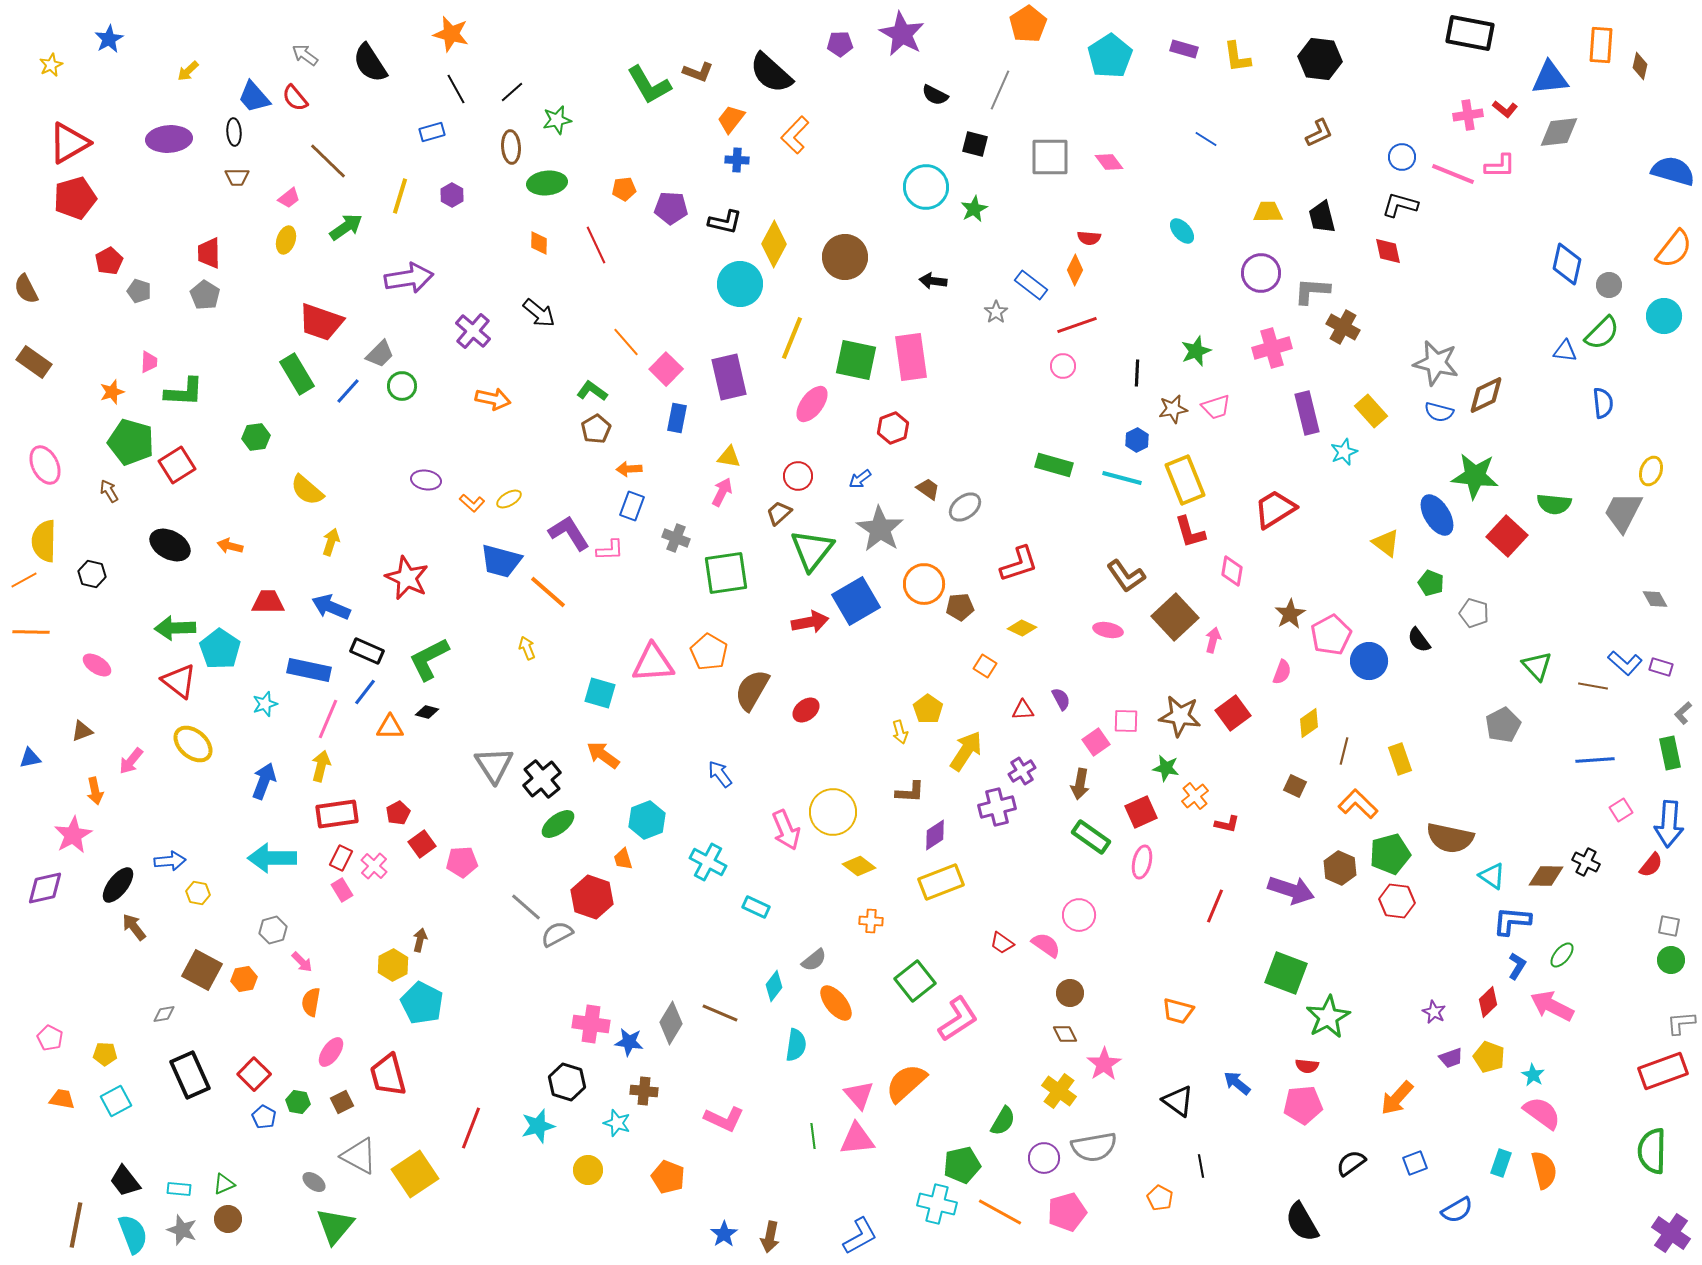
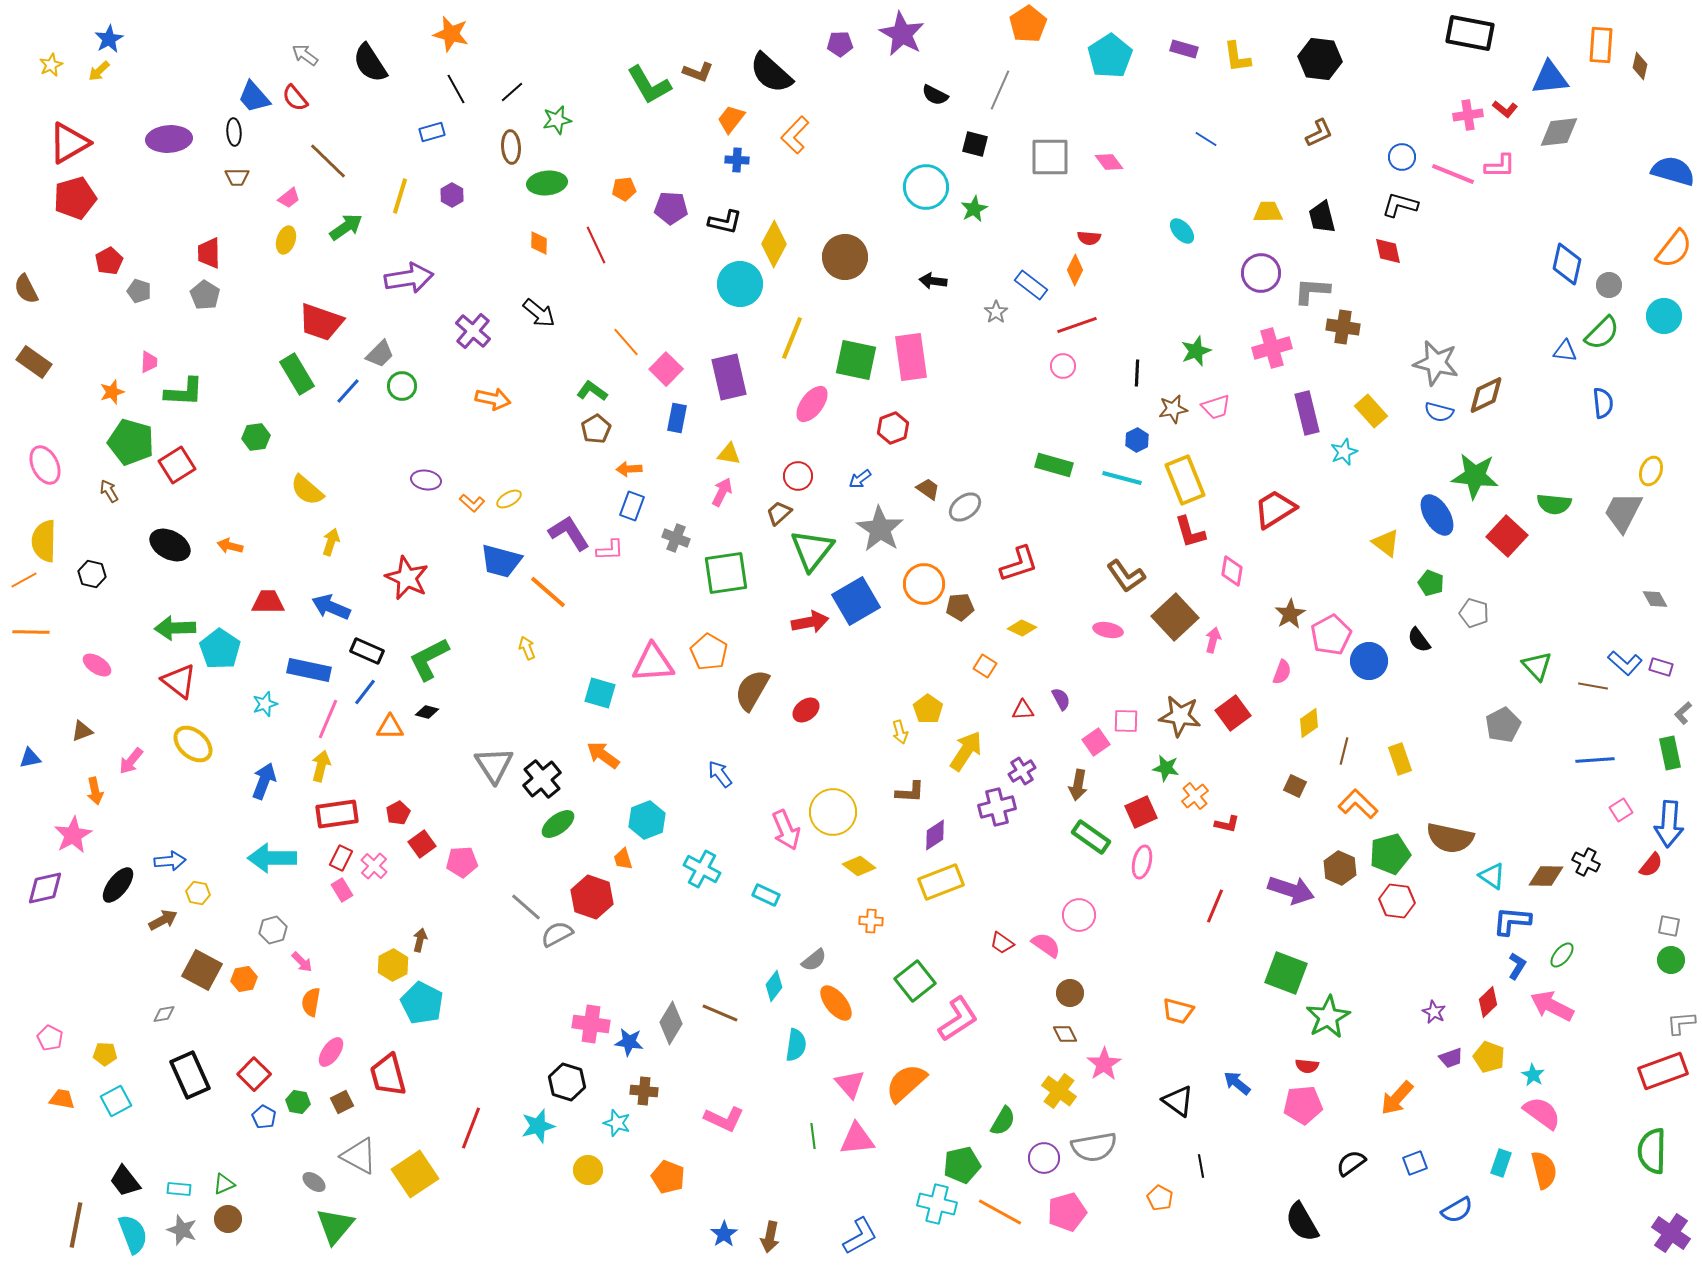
yellow arrow at (188, 71): moved 89 px left
brown cross at (1343, 327): rotated 20 degrees counterclockwise
yellow triangle at (729, 457): moved 3 px up
brown arrow at (1080, 784): moved 2 px left, 1 px down
cyan cross at (708, 862): moved 6 px left, 7 px down
cyan rectangle at (756, 907): moved 10 px right, 12 px up
brown arrow at (134, 927): moved 29 px right, 7 px up; rotated 100 degrees clockwise
pink triangle at (859, 1095): moved 9 px left, 11 px up
